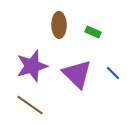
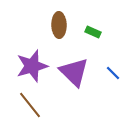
purple triangle: moved 3 px left, 2 px up
brown line: rotated 16 degrees clockwise
